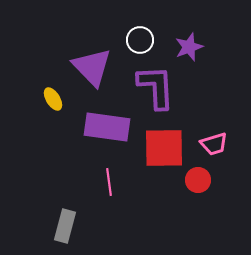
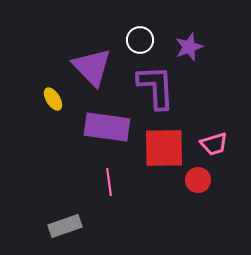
gray rectangle: rotated 56 degrees clockwise
